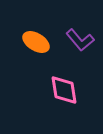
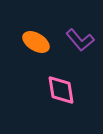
pink diamond: moved 3 px left
